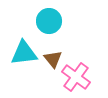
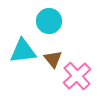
cyan triangle: moved 1 px left, 2 px up
pink cross: moved 1 px right, 1 px up; rotated 12 degrees clockwise
